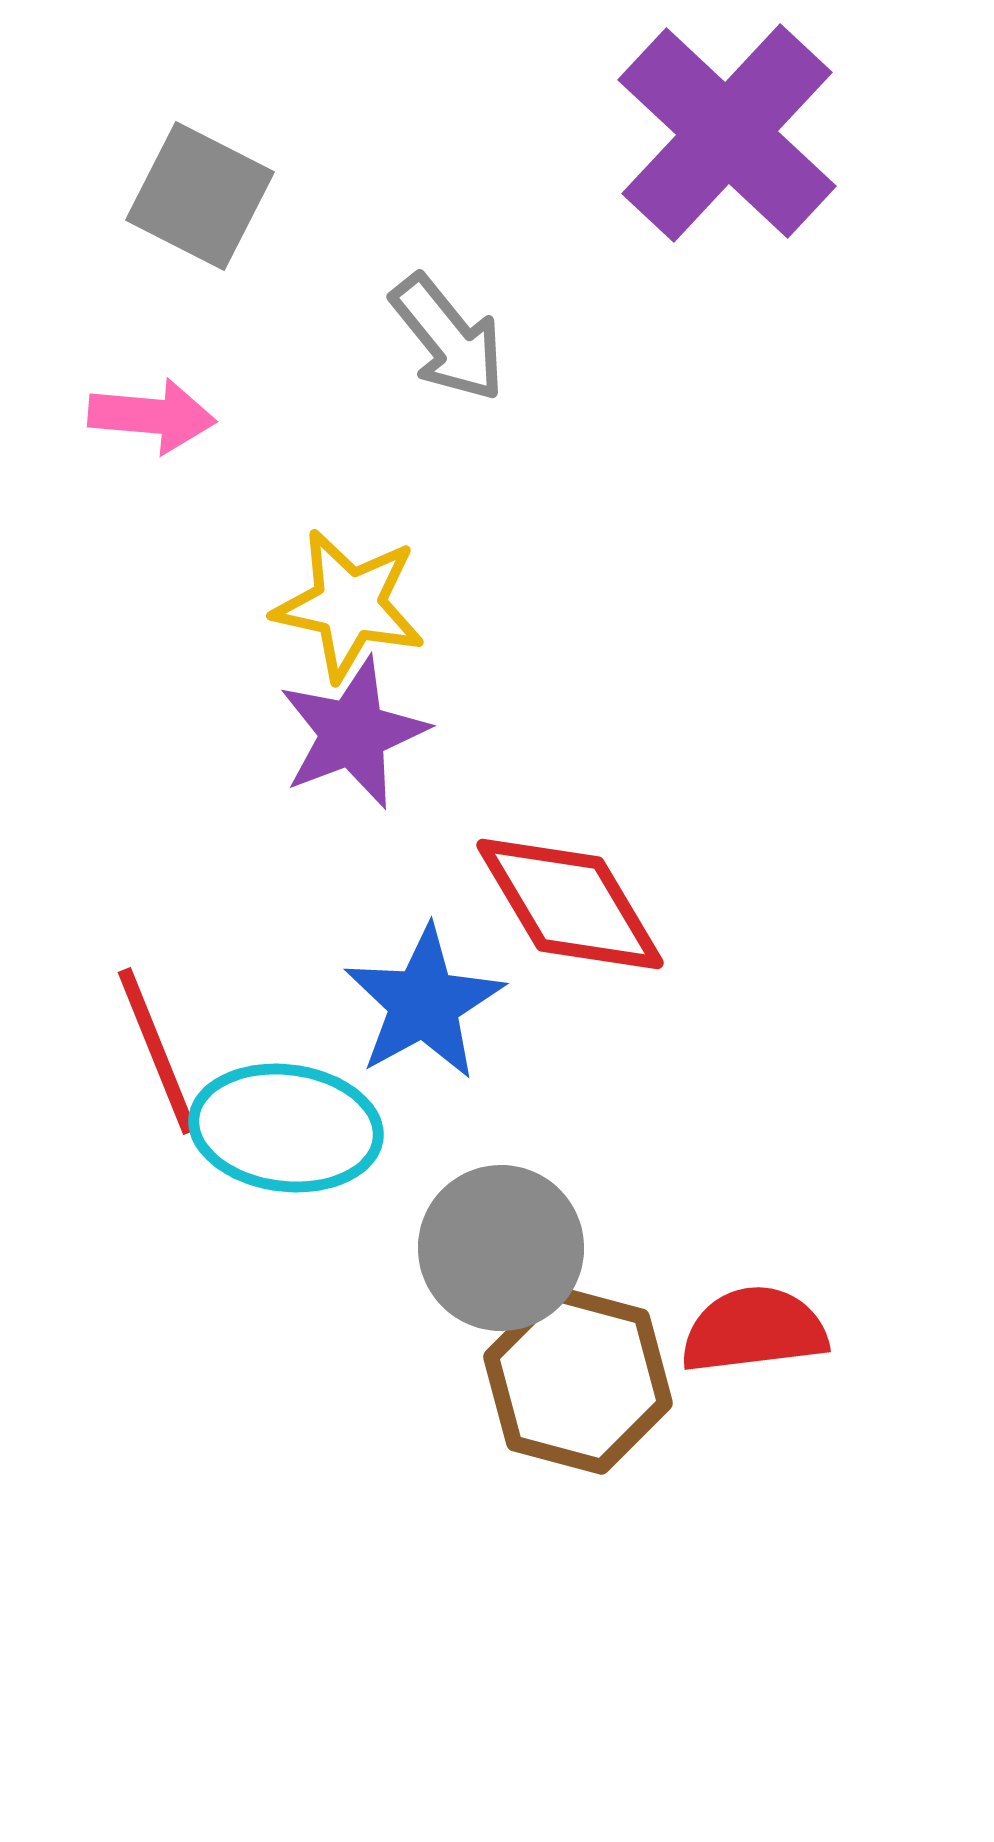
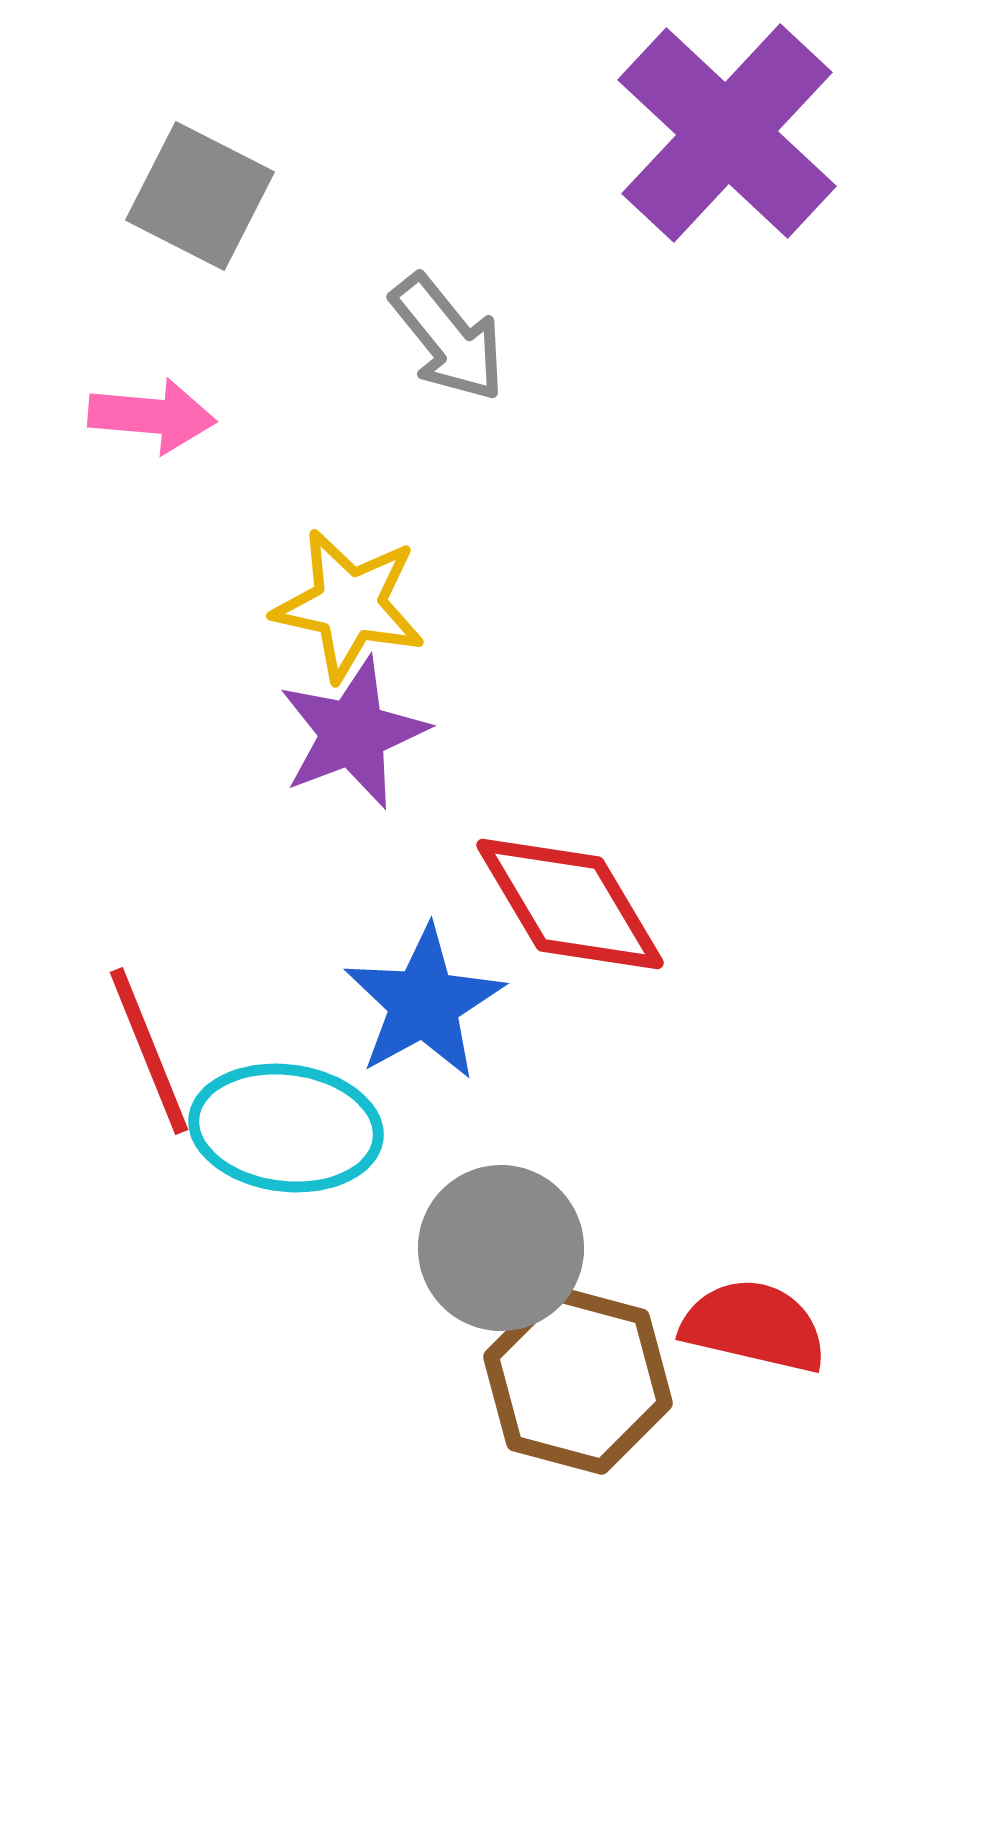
red line: moved 8 px left
red semicircle: moved 4 px up; rotated 20 degrees clockwise
